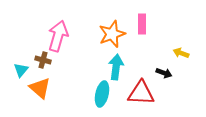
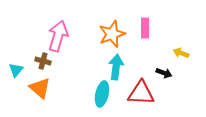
pink rectangle: moved 3 px right, 4 px down
brown cross: moved 1 px down
cyan triangle: moved 5 px left
